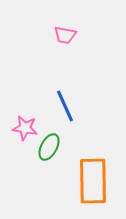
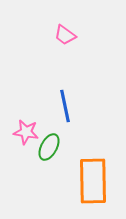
pink trapezoid: rotated 25 degrees clockwise
blue line: rotated 12 degrees clockwise
pink star: moved 1 px right, 4 px down
